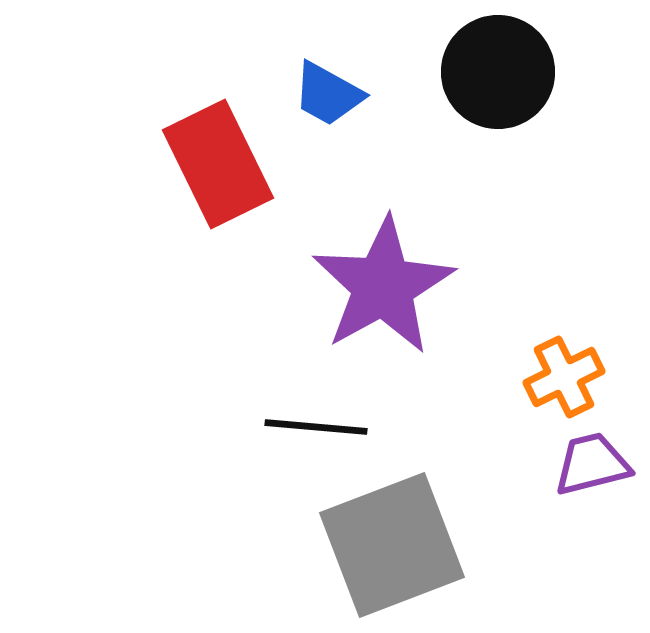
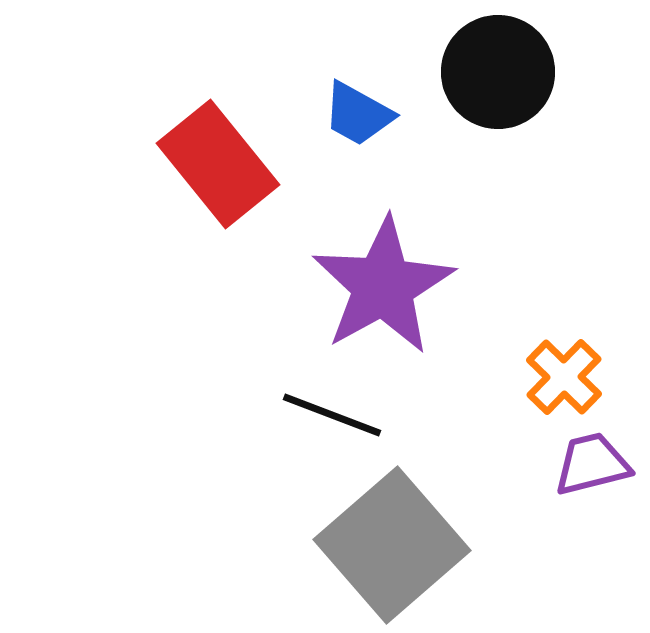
blue trapezoid: moved 30 px right, 20 px down
red rectangle: rotated 13 degrees counterclockwise
orange cross: rotated 20 degrees counterclockwise
black line: moved 16 px right, 12 px up; rotated 16 degrees clockwise
gray square: rotated 20 degrees counterclockwise
